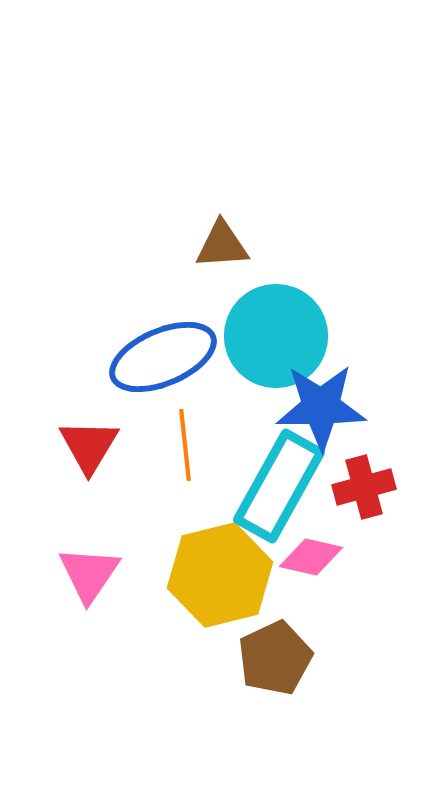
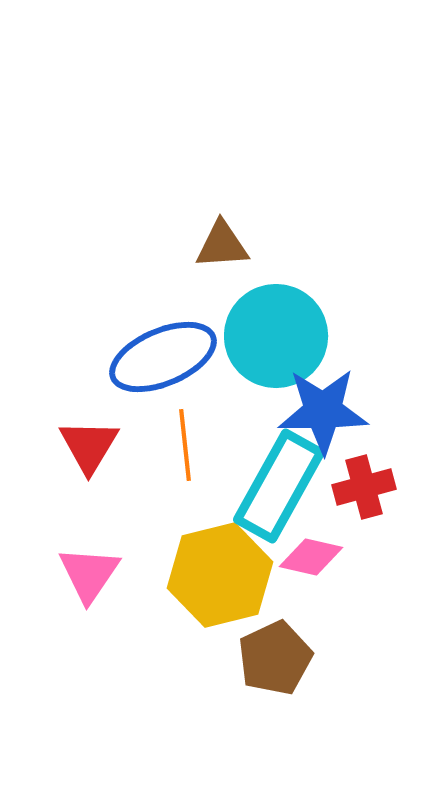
blue star: moved 2 px right, 4 px down
